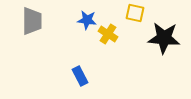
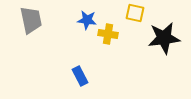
gray trapezoid: moved 1 px left, 1 px up; rotated 12 degrees counterclockwise
yellow cross: rotated 24 degrees counterclockwise
black star: rotated 12 degrees counterclockwise
